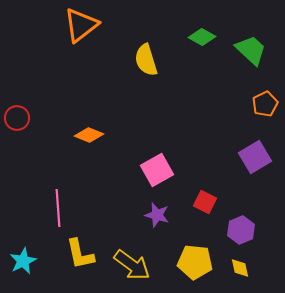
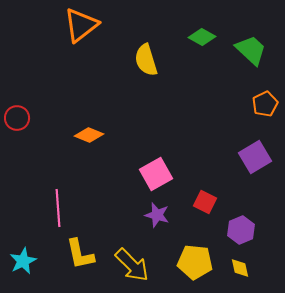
pink square: moved 1 px left, 4 px down
yellow arrow: rotated 9 degrees clockwise
